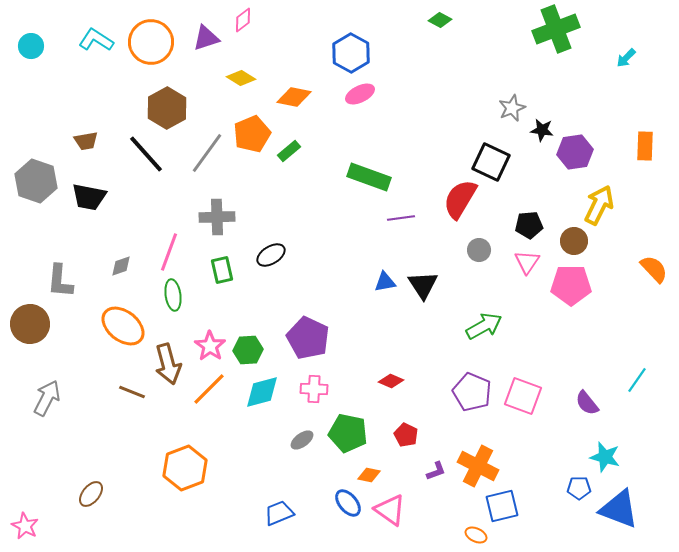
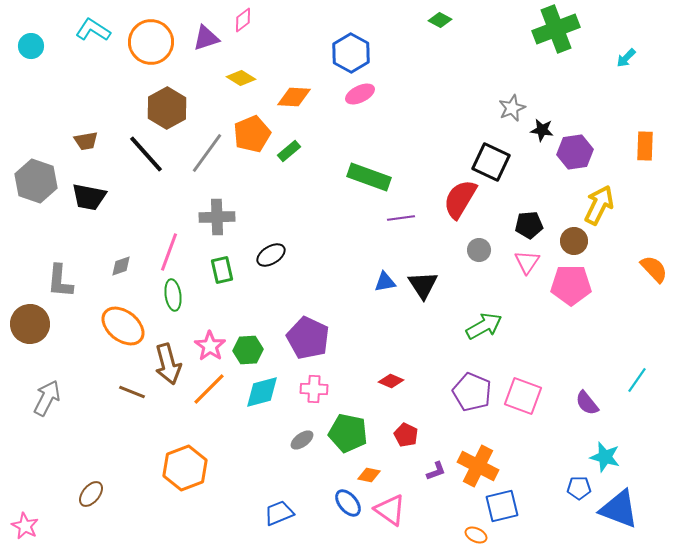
cyan L-shape at (96, 40): moved 3 px left, 10 px up
orange diamond at (294, 97): rotated 8 degrees counterclockwise
